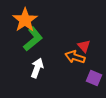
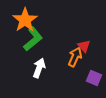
orange arrow: rotated 96 degrees clockwise
white arrow: moved 2 px right
